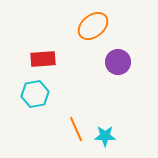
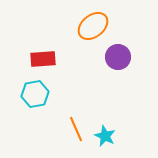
purple circle: moved 5 px up
cyan star: rotated 25 degrees clockwise
